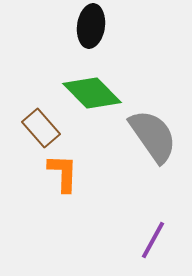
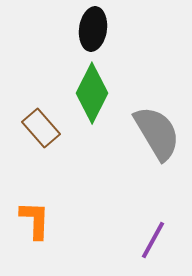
black ellipse: moved 2 px right, 3 px down
green diamond: rotated 72 degrees clockwise
gray semicircle: moved 4 px right, 3 px up; rotated 4 degrees clockwise
orange L-shape: moved 28 px left, 47 px down
